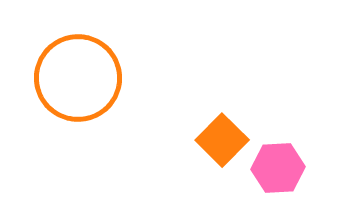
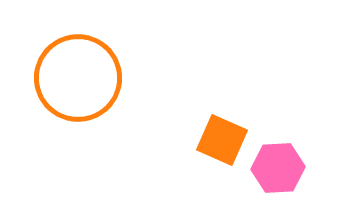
orange square: rotated 21 degrees counterclockwise
